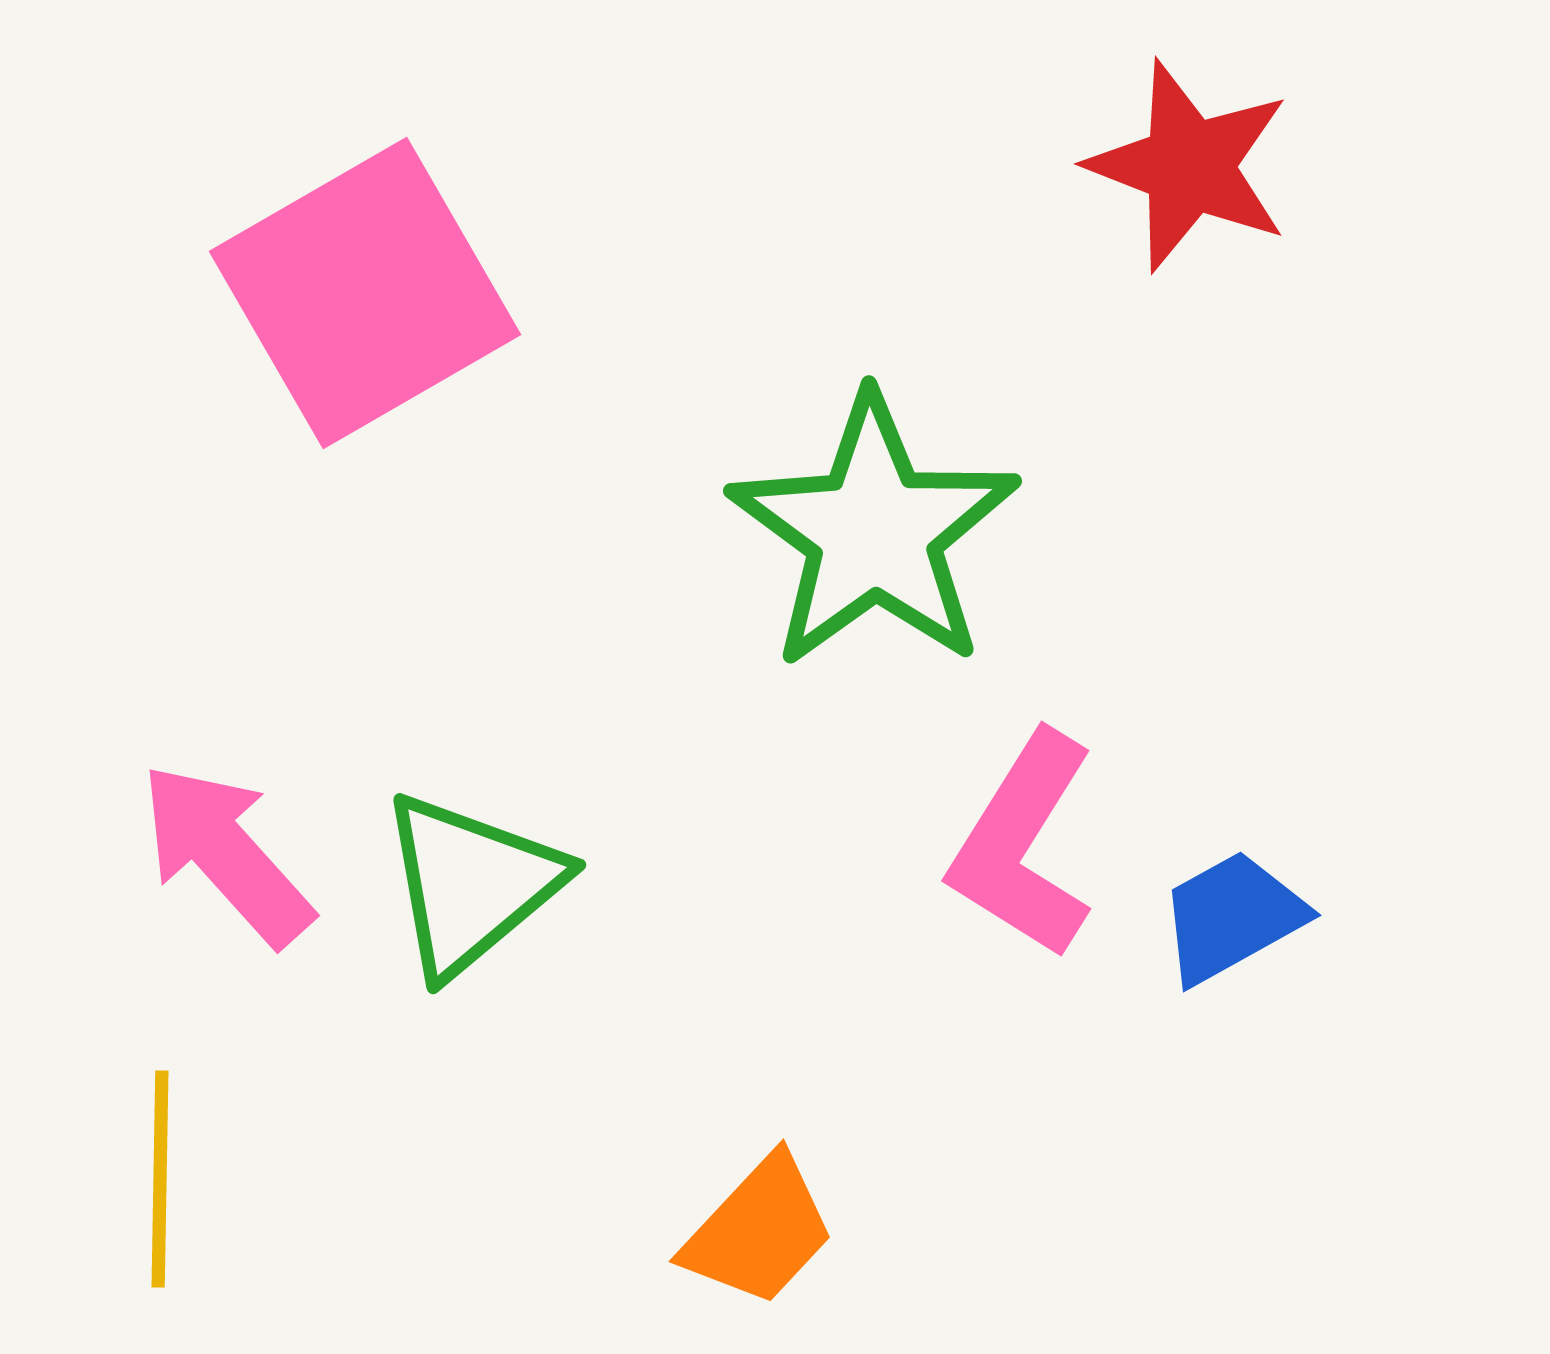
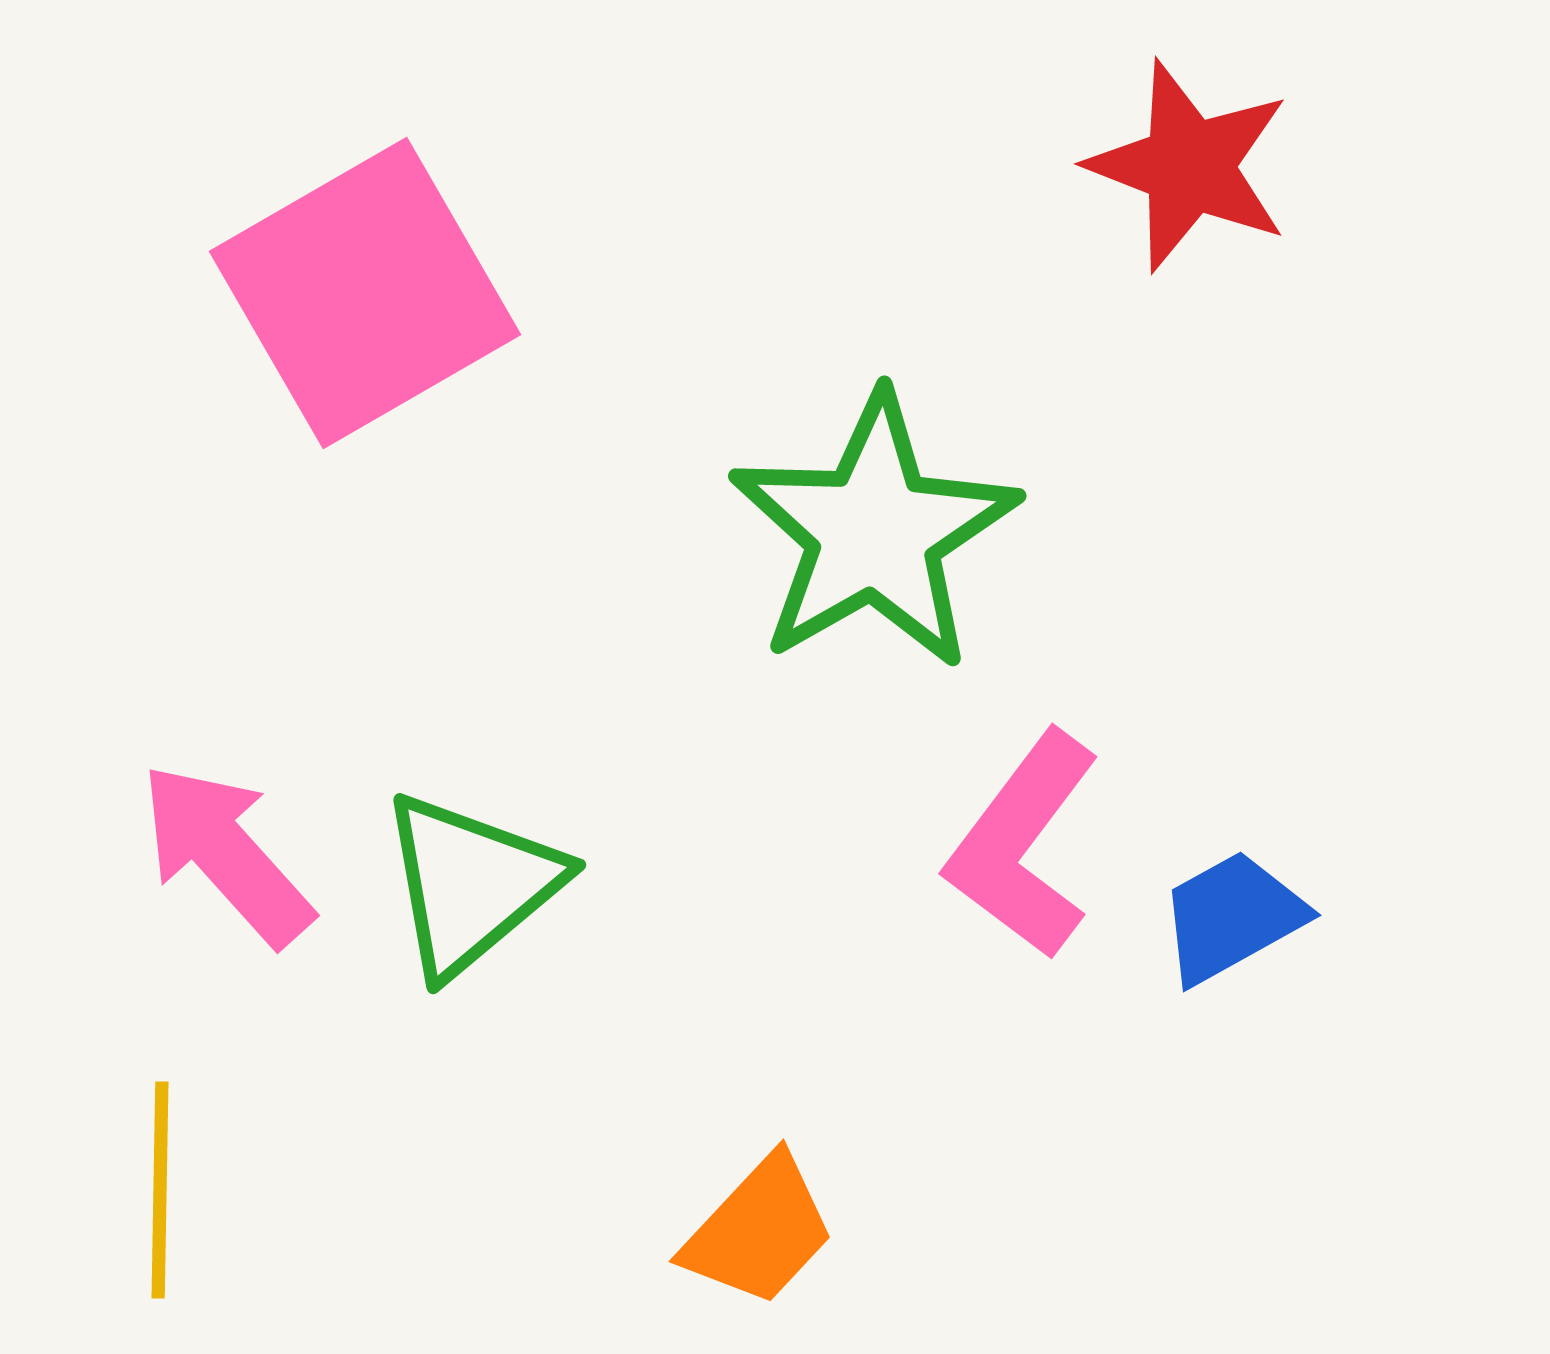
green star: rotated 6 degrees clockwise
pink L-shape: rotated 5 degrees clockwise
yellow line: moved 11 px down
